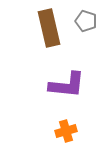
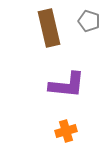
gray pentagon: moved 3 px right
